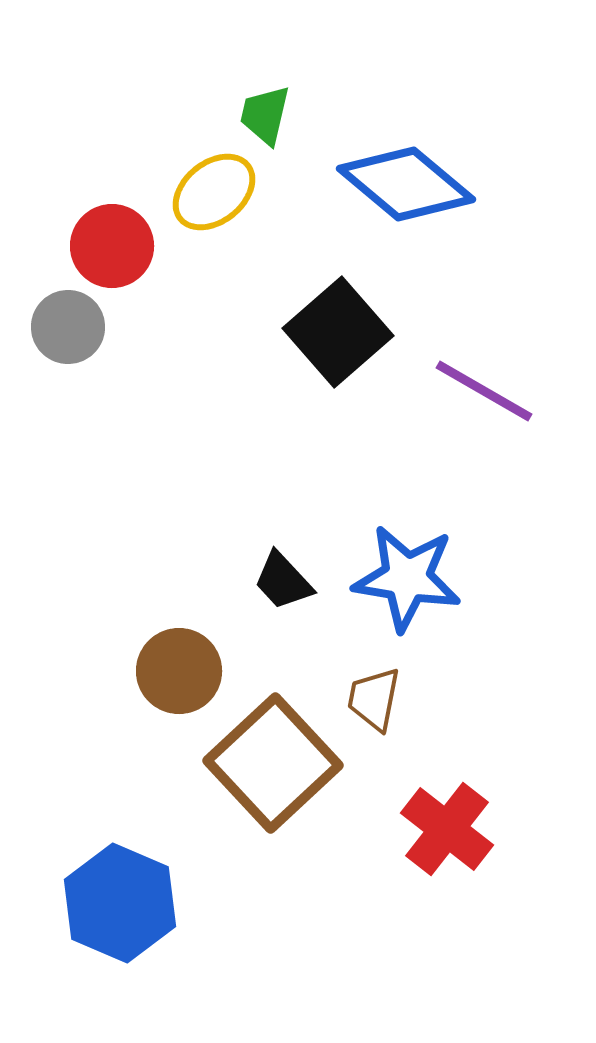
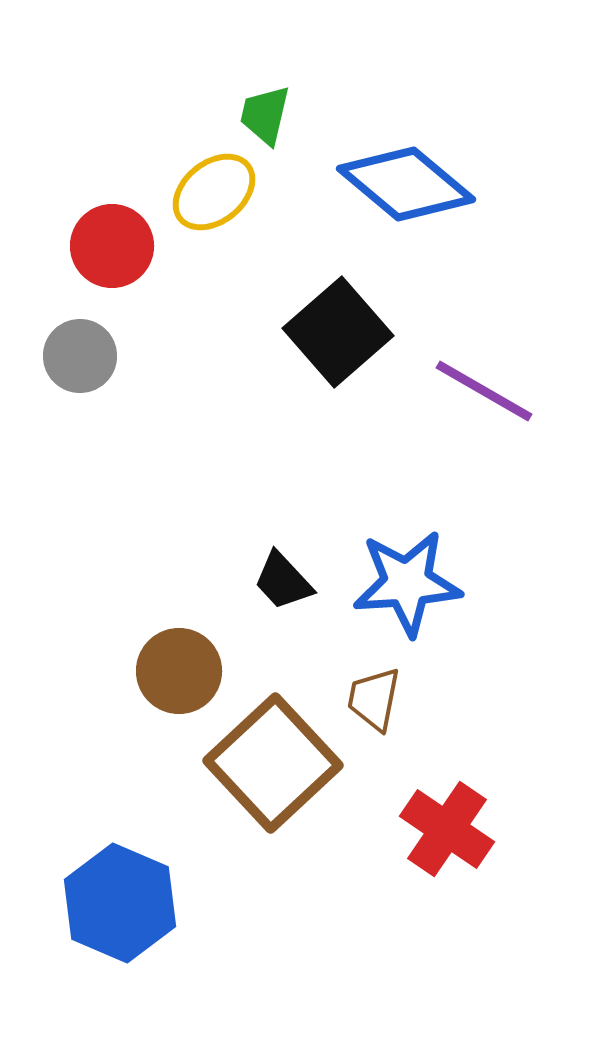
gray circle: moved 12 px right, 29 px down
blue star: moved 5 px down; rotated 13 degrees counterclockwise
red cross: rotated 4 degrees counterclockwise
